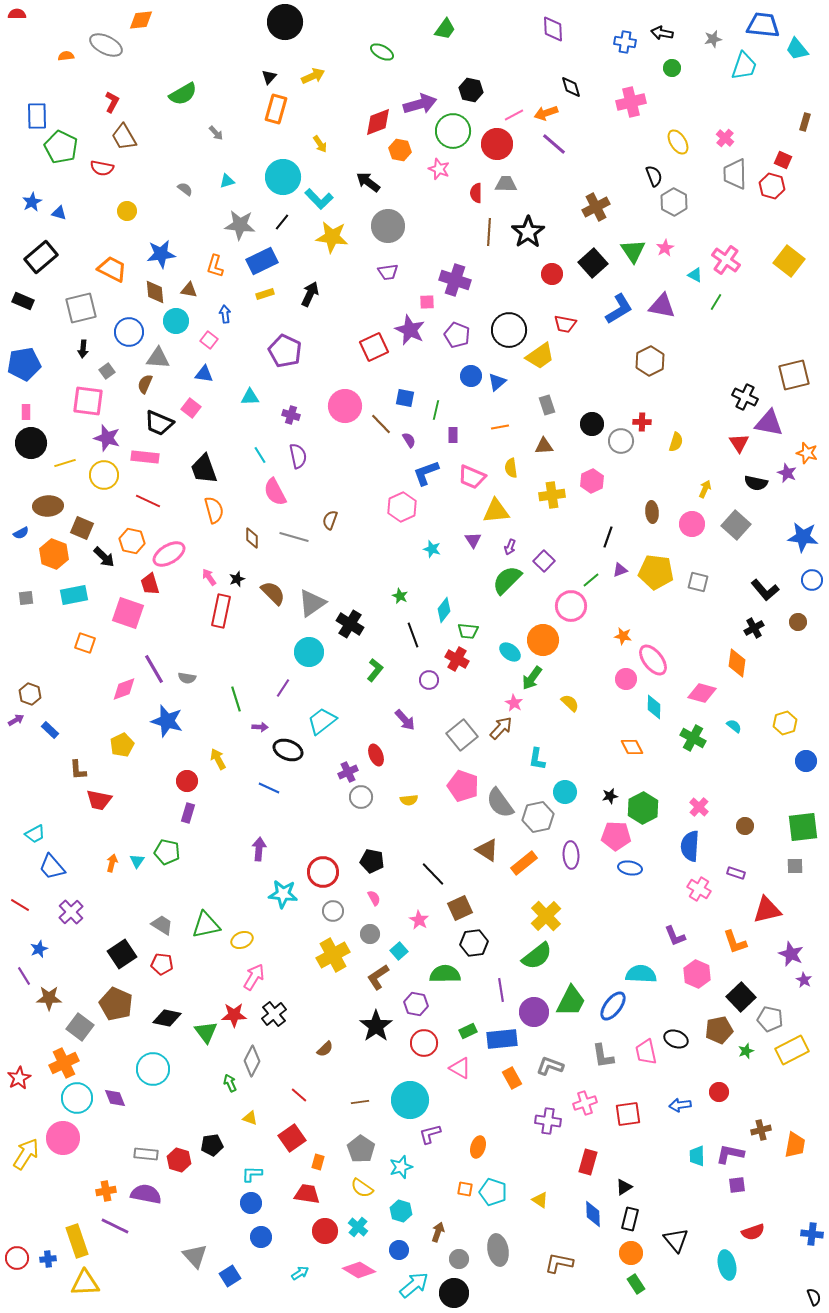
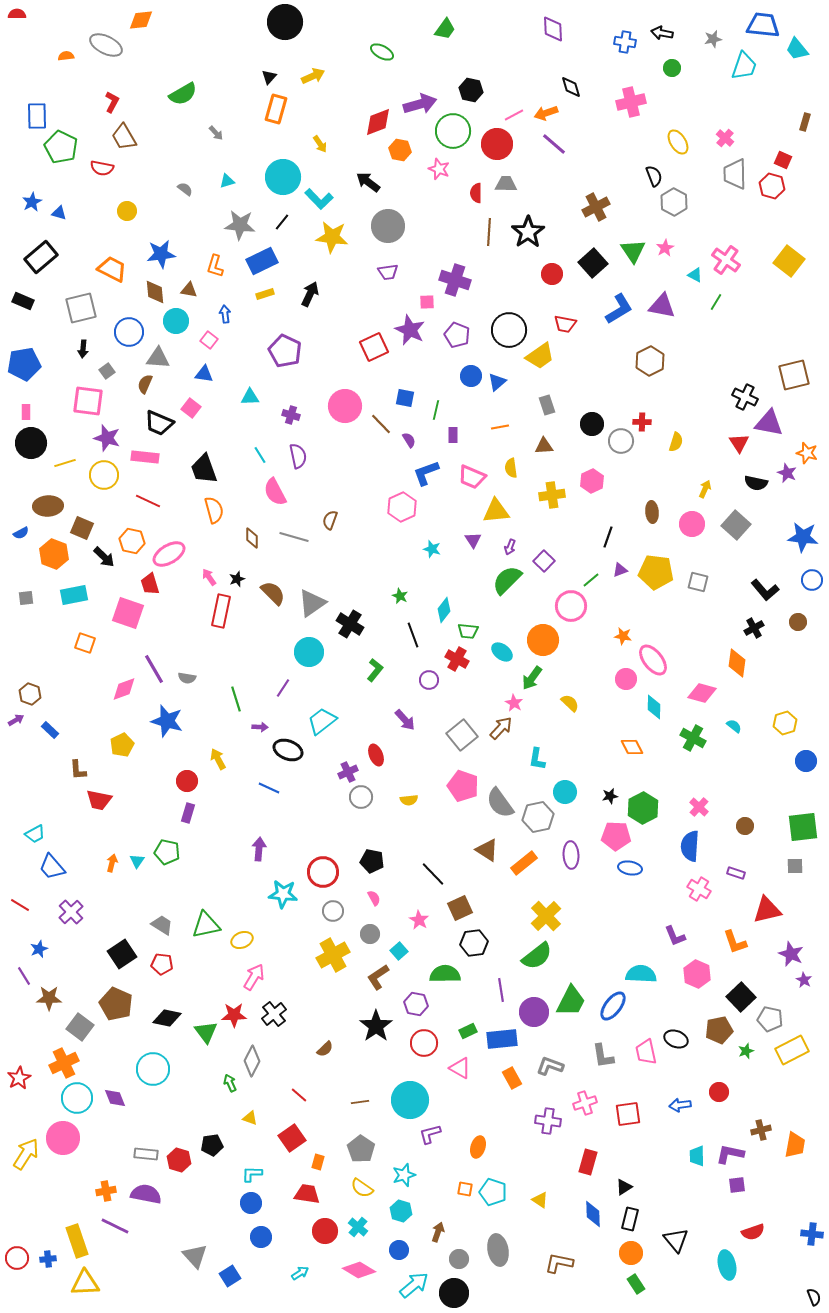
cyan ellipse at (510, 652): moved 8 px left
cyan star at (401, 1167): moved 3 px right, 8 px down
